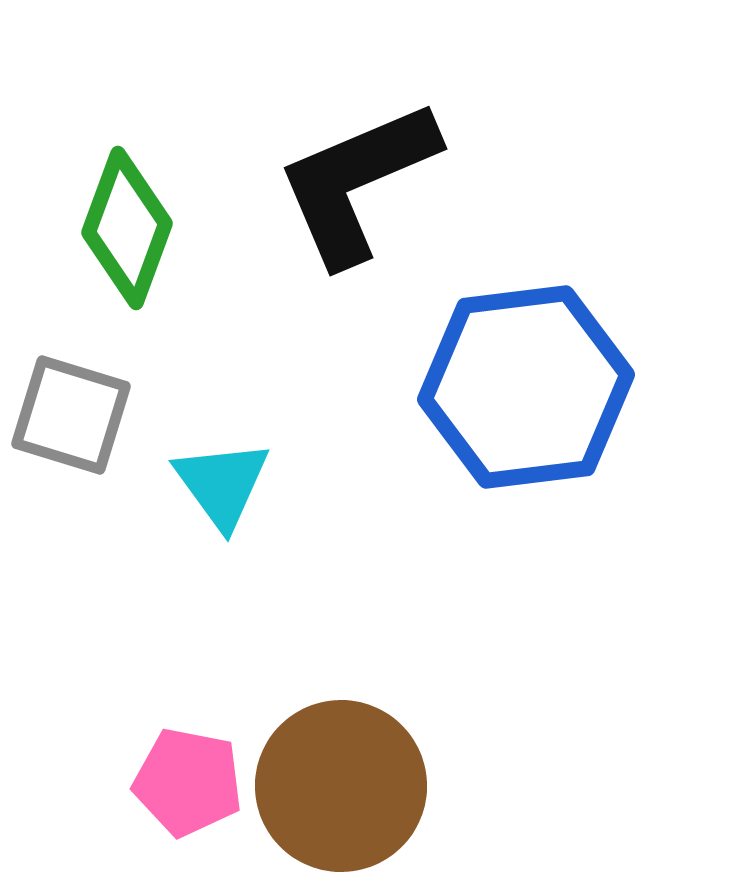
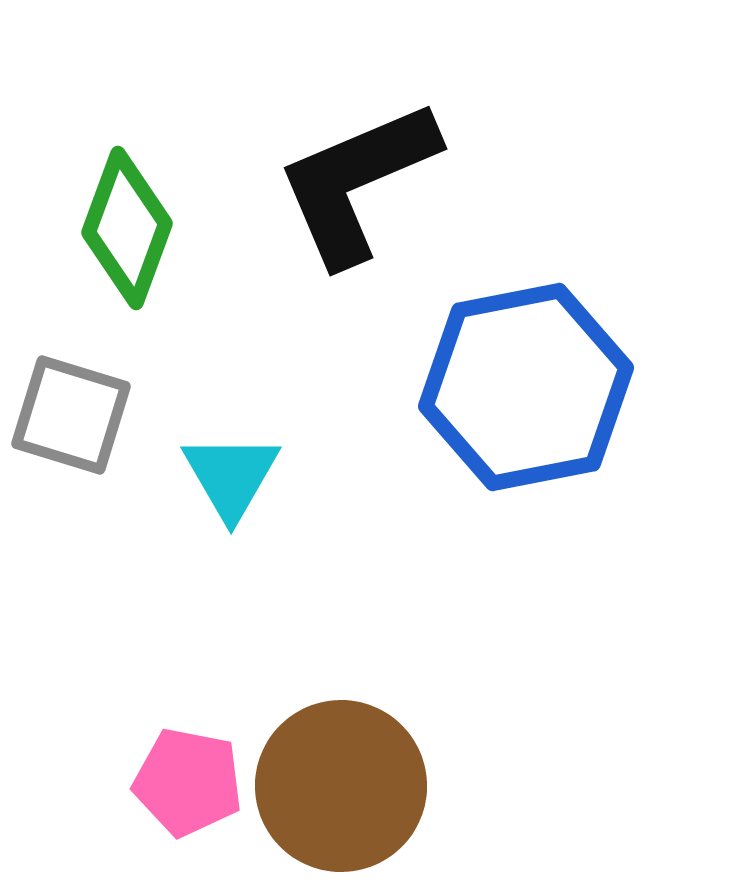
blue hexagon: rotated 4 degrees counterclockwise
cyan triangle: moved 9 px right, 8 px up; rotated 6 degrees clockwise
